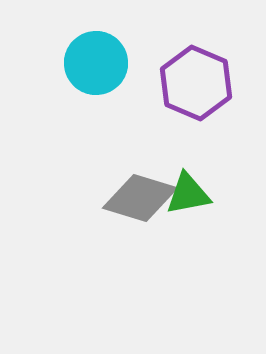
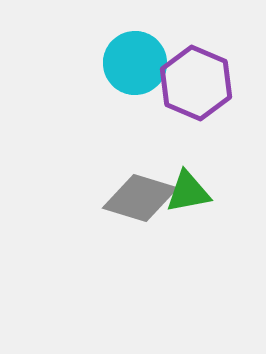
cyan circle: moved 39 px right
green triangle: moved 2 px up
